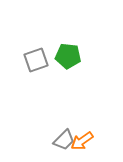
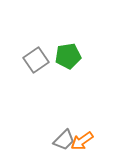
green pentagon: rotated 15 degrees counterclockwise
gray square: rotated 15 degrees counterclockwise
